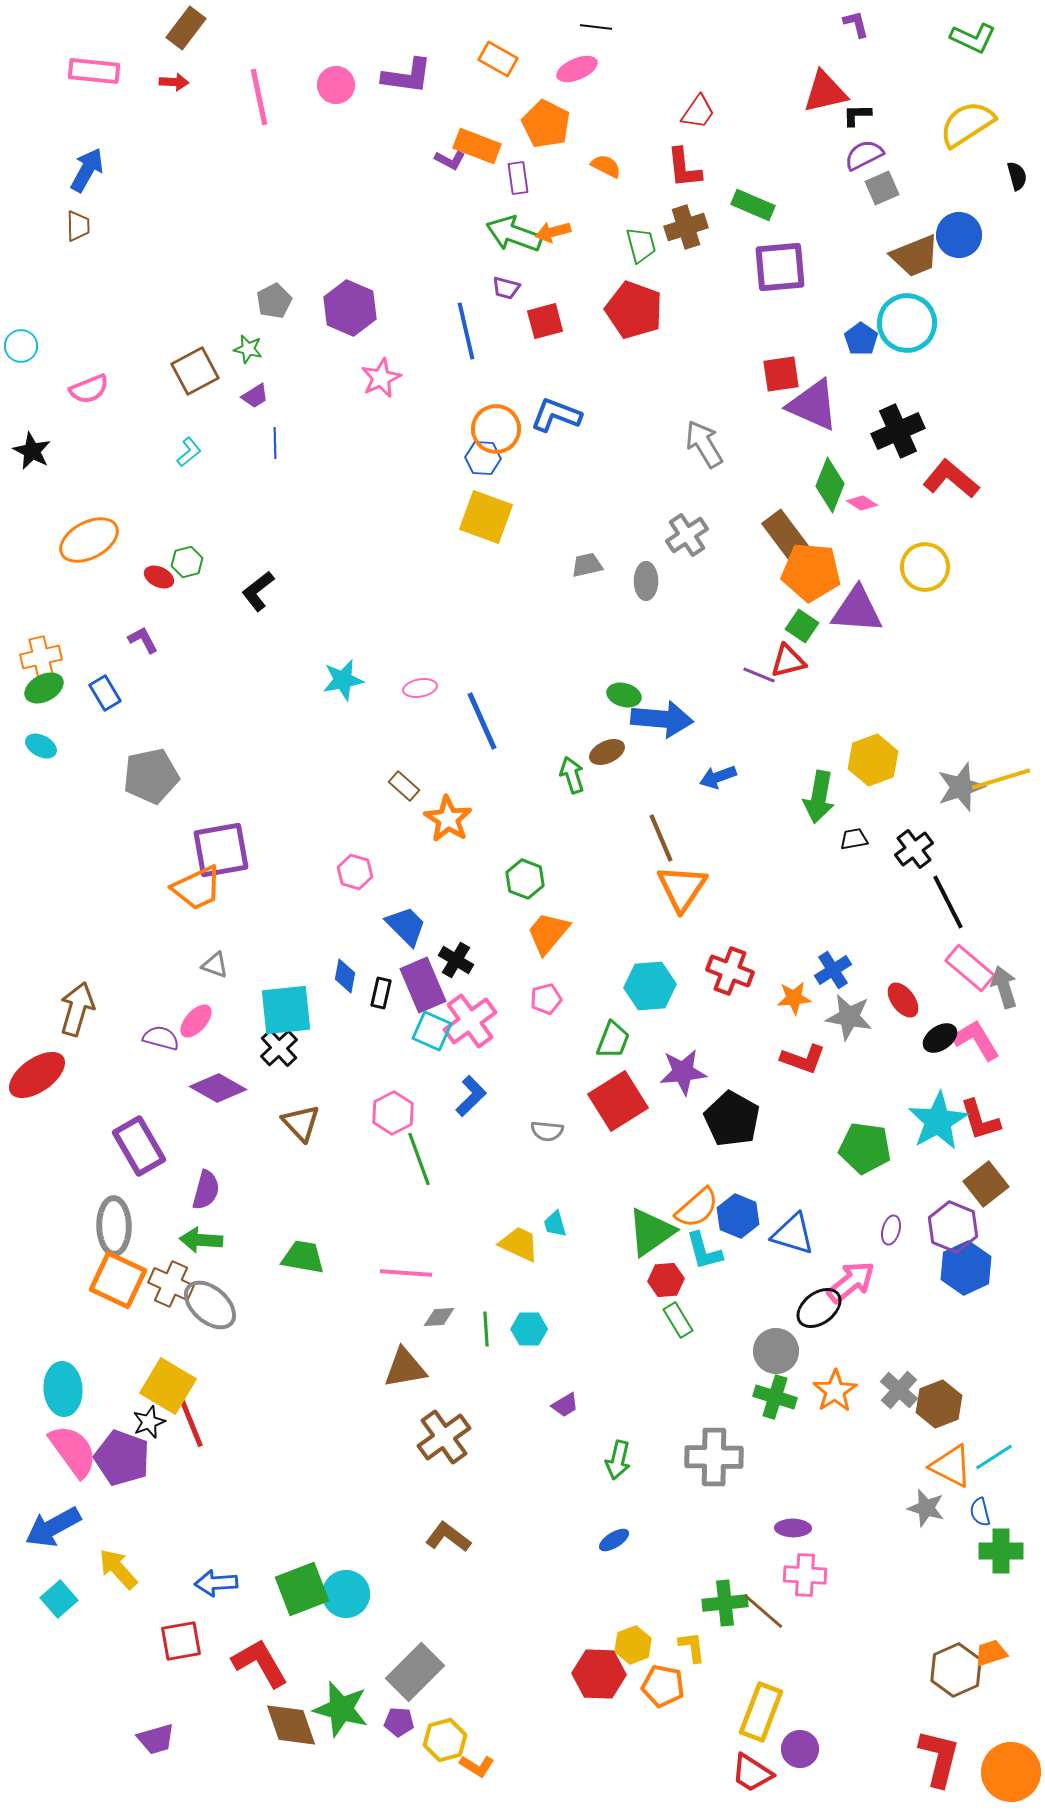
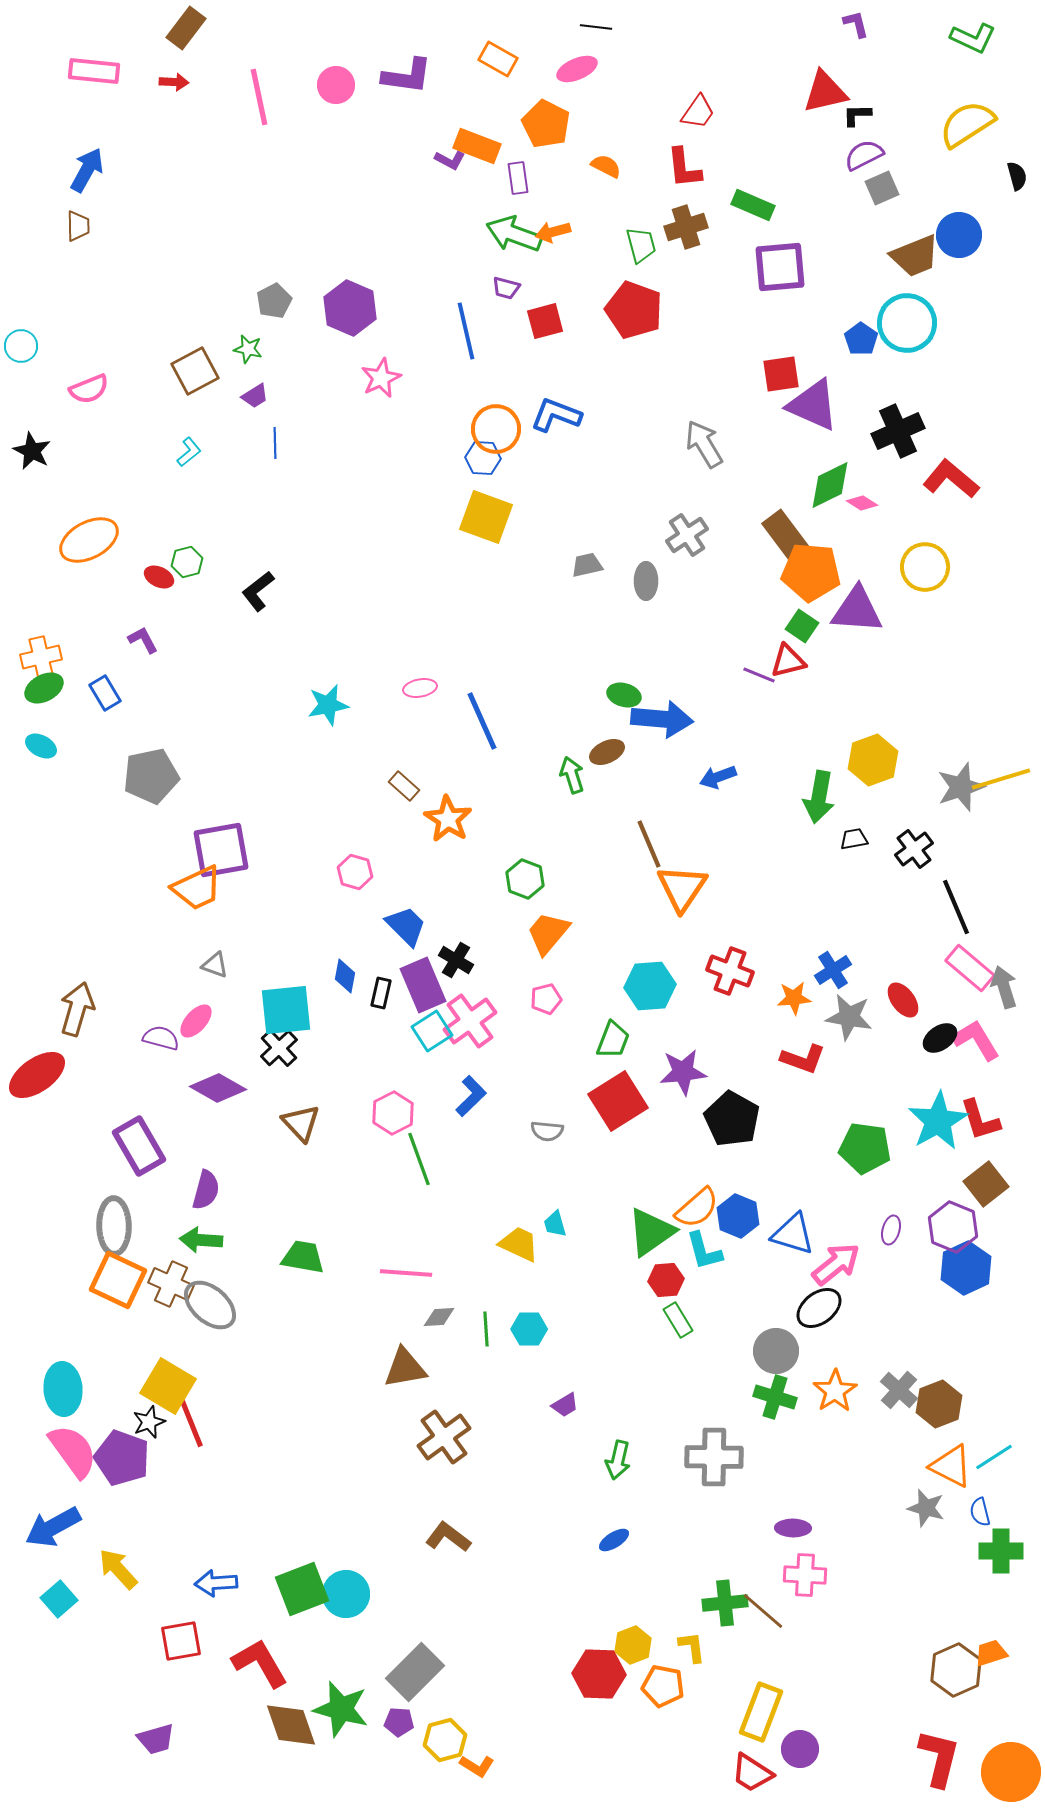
green diamond at (830, 485): rotated 42 degrees clockwise
cyan star at (343, 680): moved 15 px left, 25 px down
brown line at (661, 838): moved 12 px left, 6 px down
black line at (948, 902): moved 8 px right, 5 px down; rotated 4 degrees clockwise
cyan square at (432, 1031): rotated 33 degrees clockwise
pink arrow at (851, 1282): moved 15 px left, 18 px up
